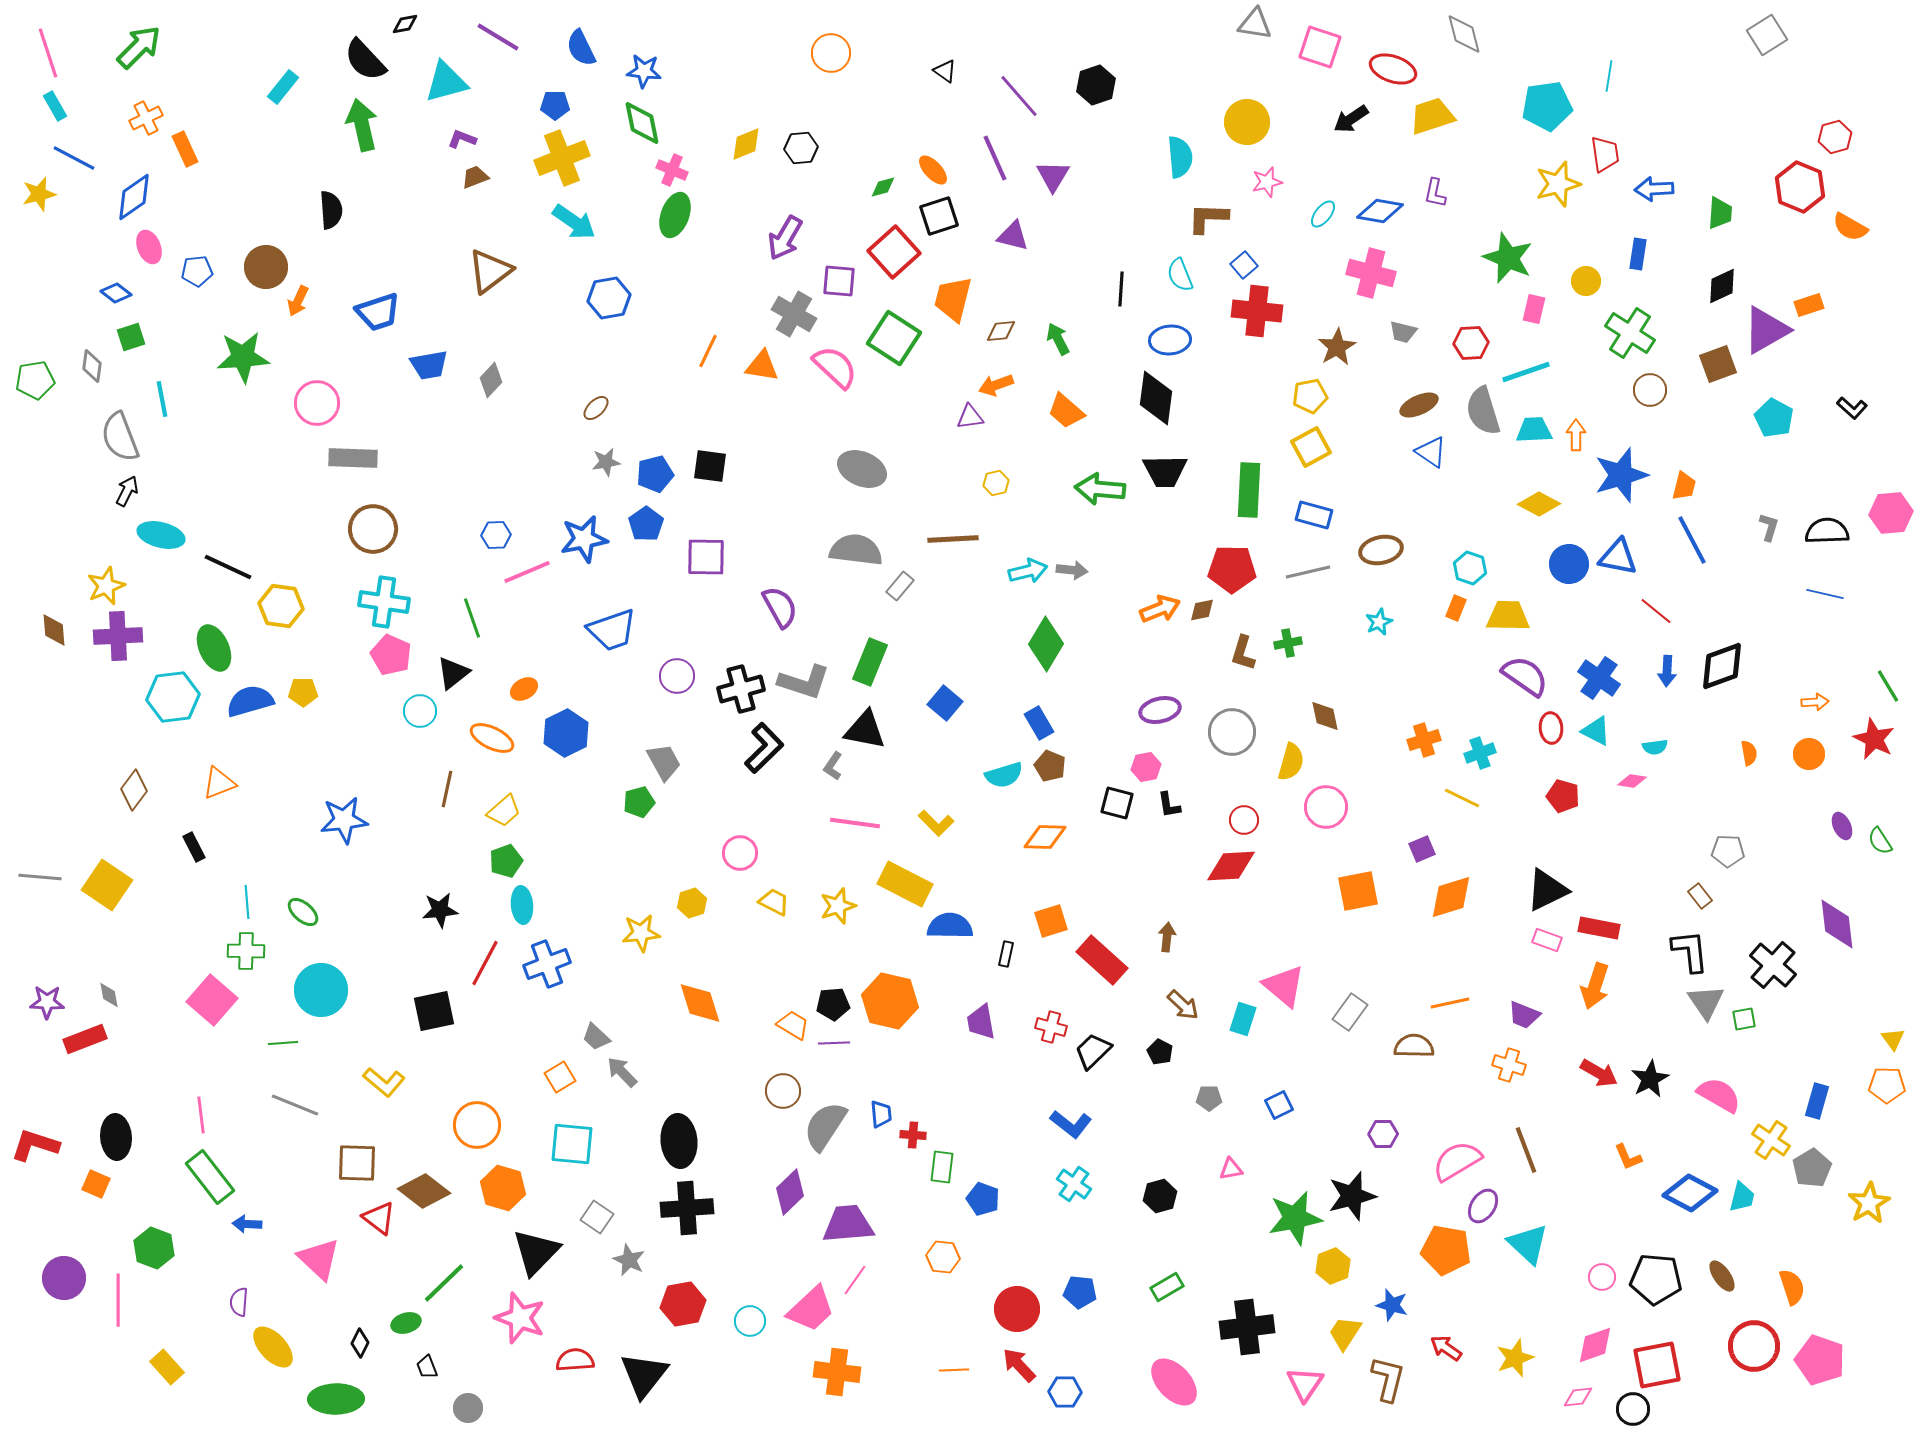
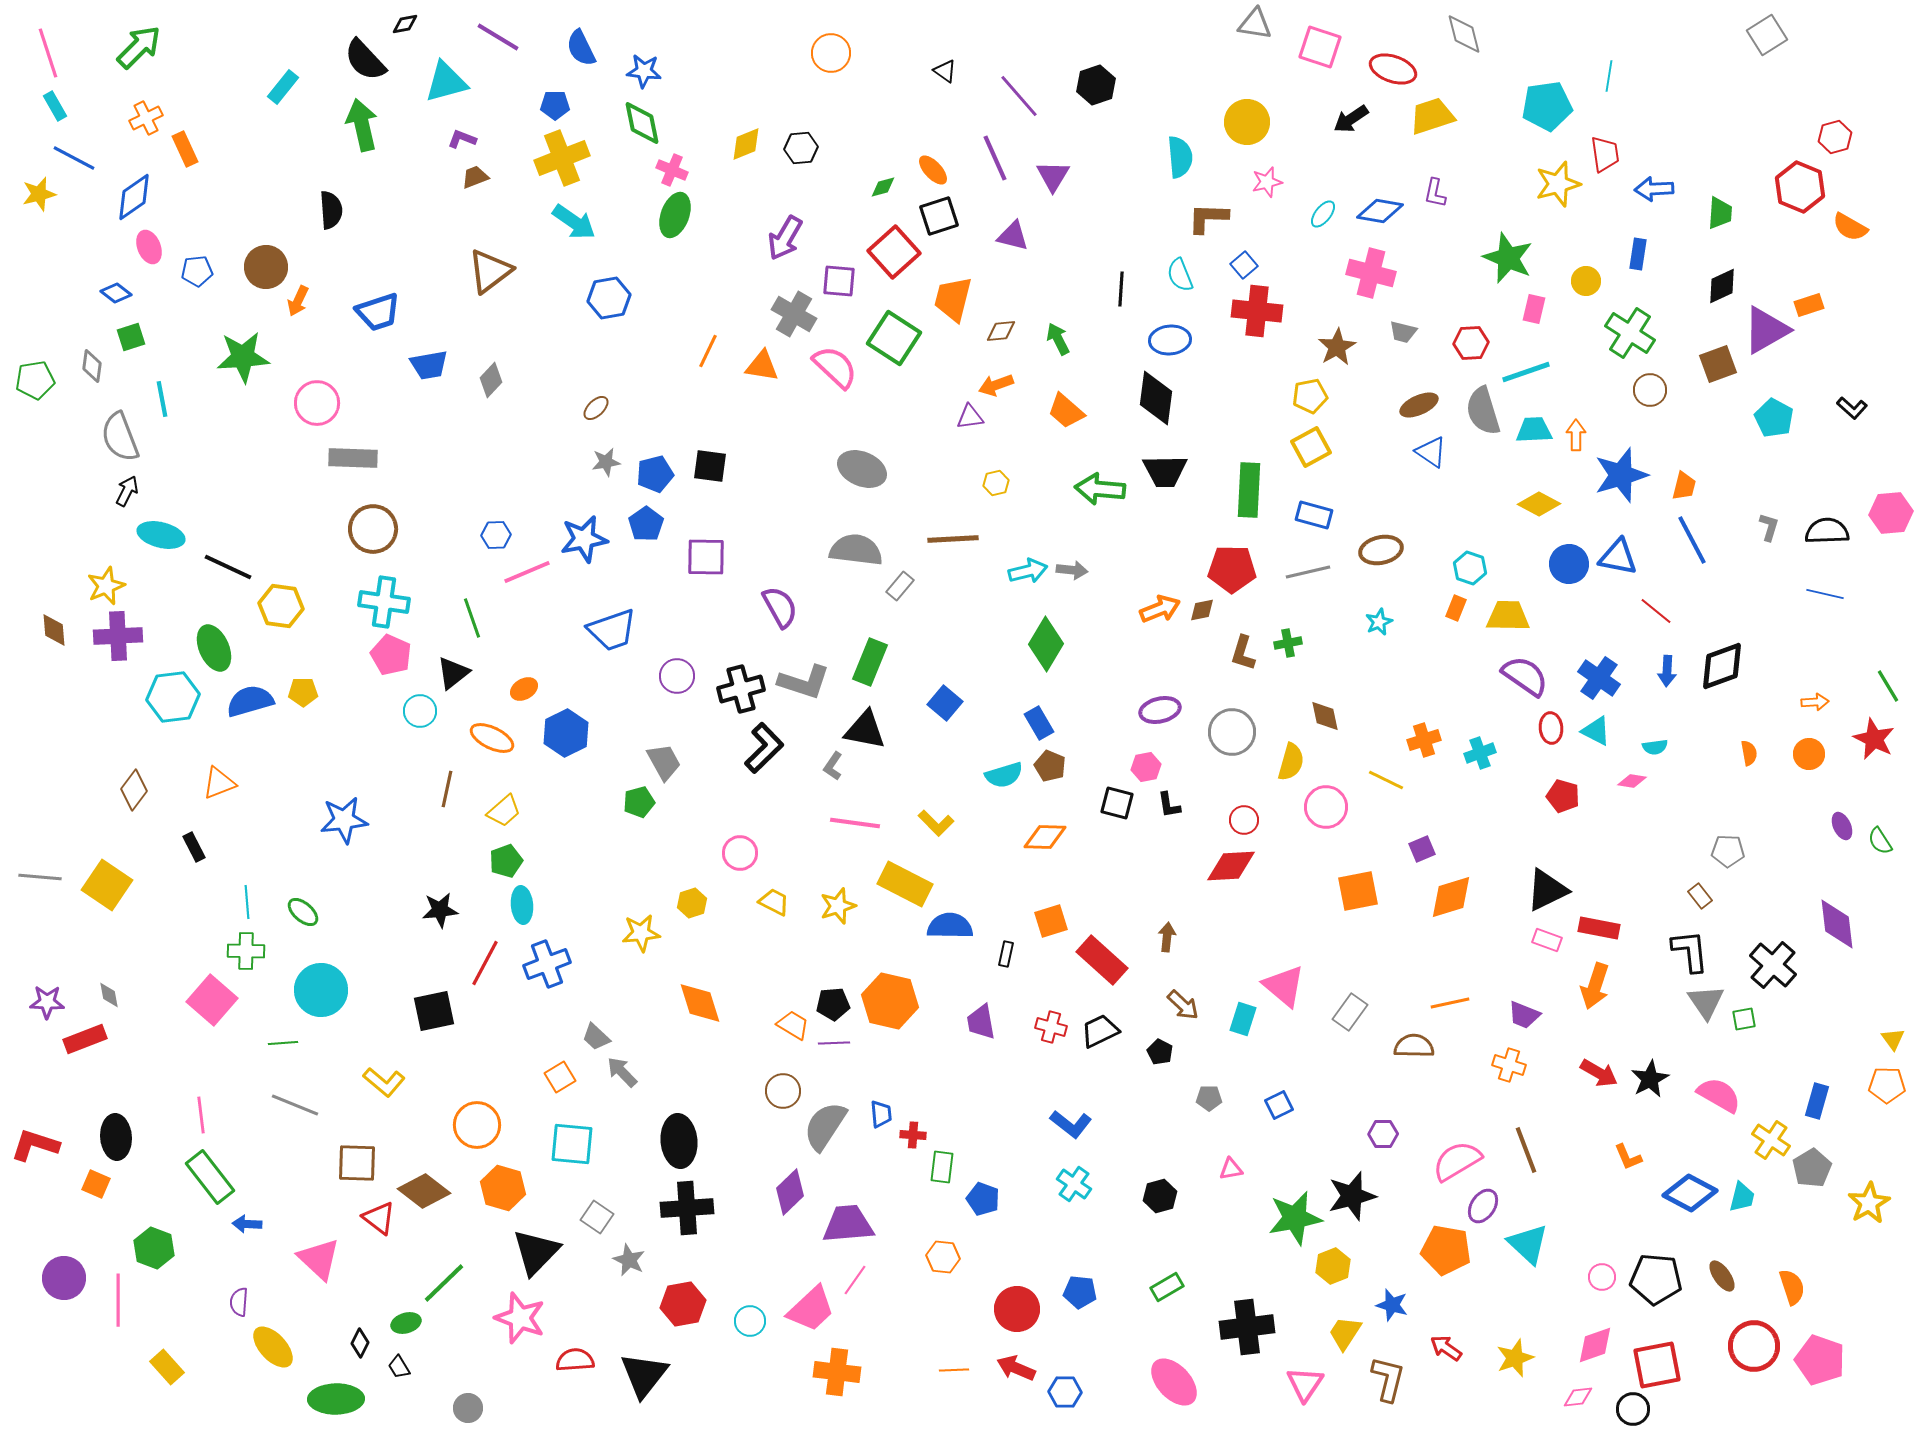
yellow line at (1462, 798): moved 76 px left, 18 px up
black trapezoid at (1093, 1051): moved 7 px right, 20 px up; rotated 18 degrees clockwise
red arrow at (1019, 1365): moved 3 px left, 3 px down; rotated 24 degrees counterclockwise
black trapezoid at (427, 1367): moved 28 px left; rotated 10 degrees counterclockwise
